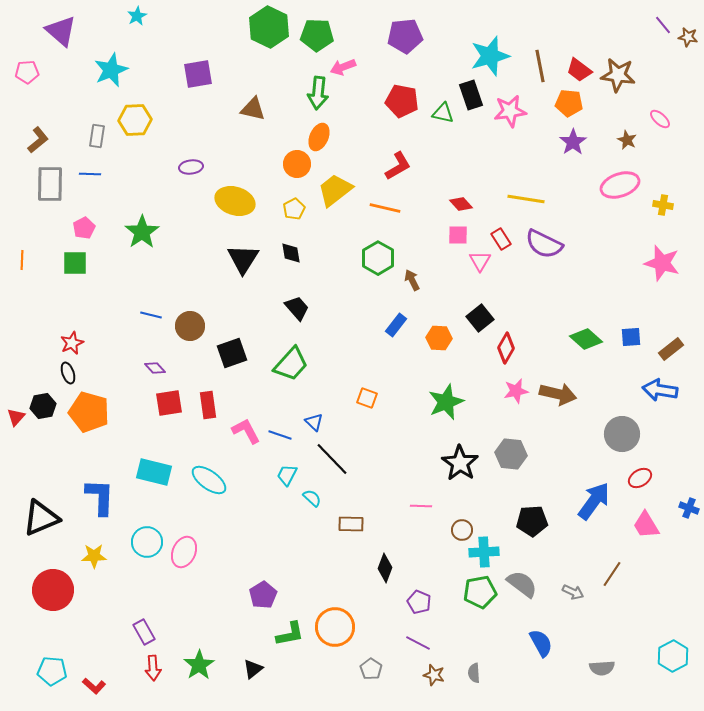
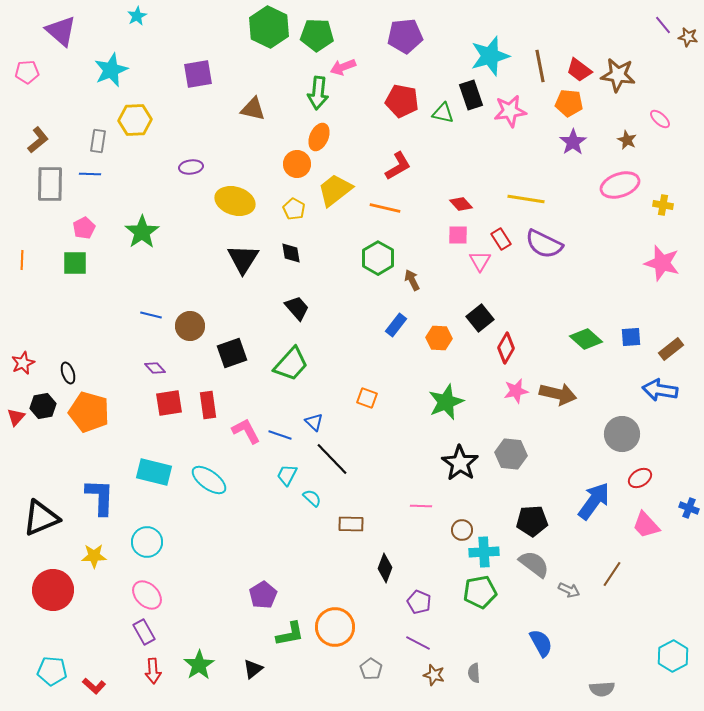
gray rectangle at (97, 136): moved 1 px right, 5 px down
yellow pentagon at (294, 209): rotated 15 degrees counterclockwise
red star at (72, 343): moved 49 px left, 20 px down
pink trapezoid at (646, 525): rotated 12 degrees counterclockwise
pink ellipse at (184, 552): moved 37 px left, 43 px down; rotated 68 degrees counterclockwise
gray semicircle at (522, 584): moved 12 px right, 20 px up
gray arrow at (573, 592): moved 4 px left, 2 px up
red arrow at (153, 668): moved 3 px down
gray semicircle at (602, 668): moved 21 px down
